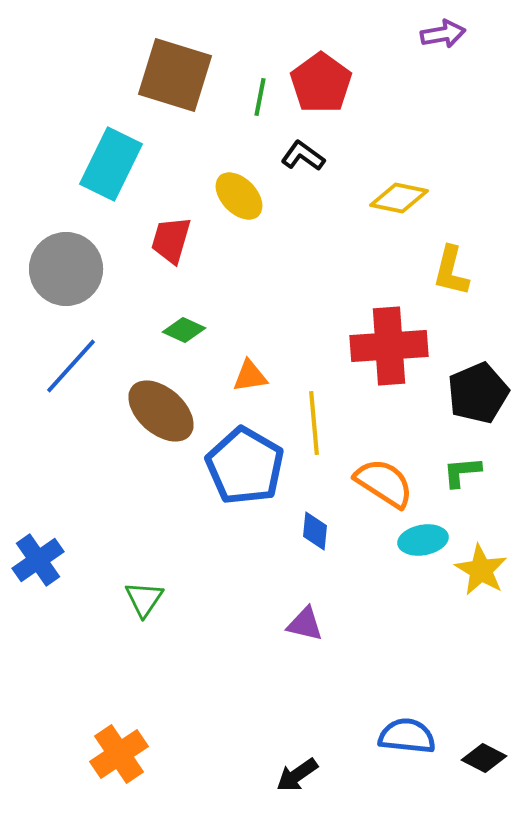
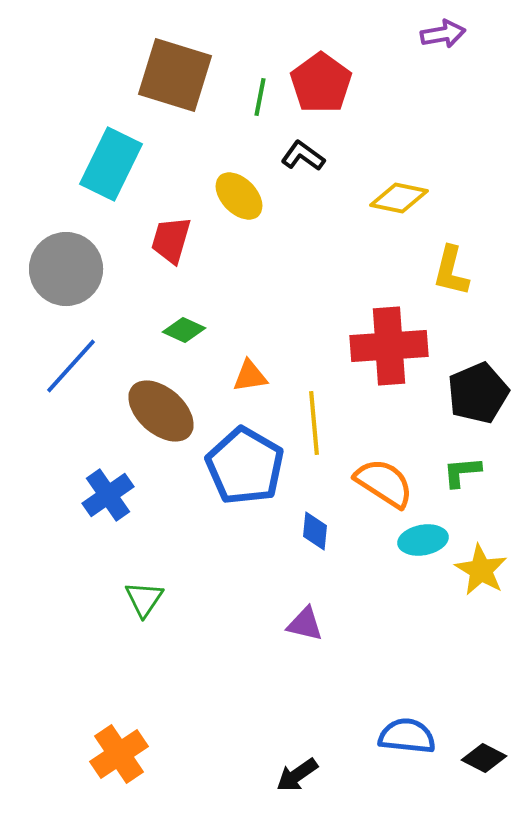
blue cross: moved 70 px right, 65 px up
